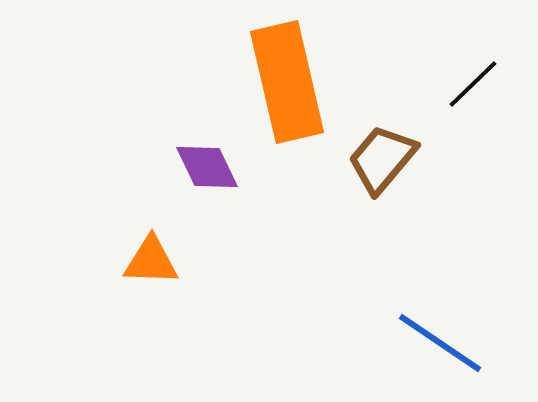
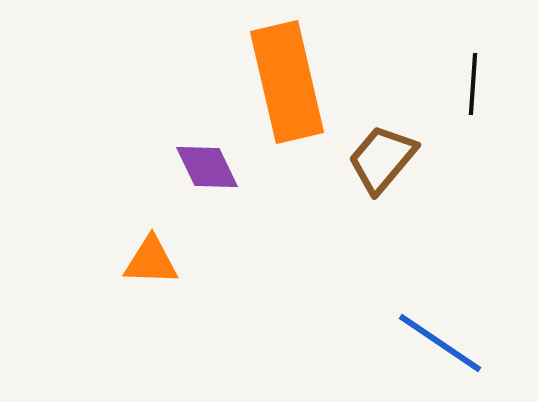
black line: rotated 42 degrees counterclockwise
